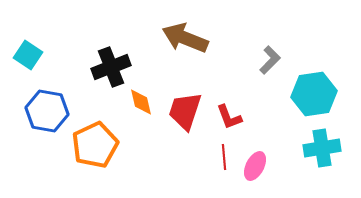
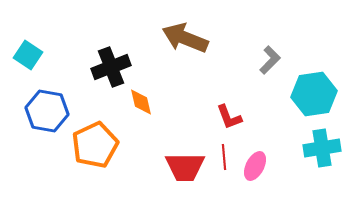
red trapezoid: moved 56 px down; rotated 108 degrees counterclockwise
